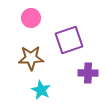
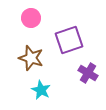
brown star: rotated 20 degrees clockwise
purple cross: rotated 30 degrees clockwise
